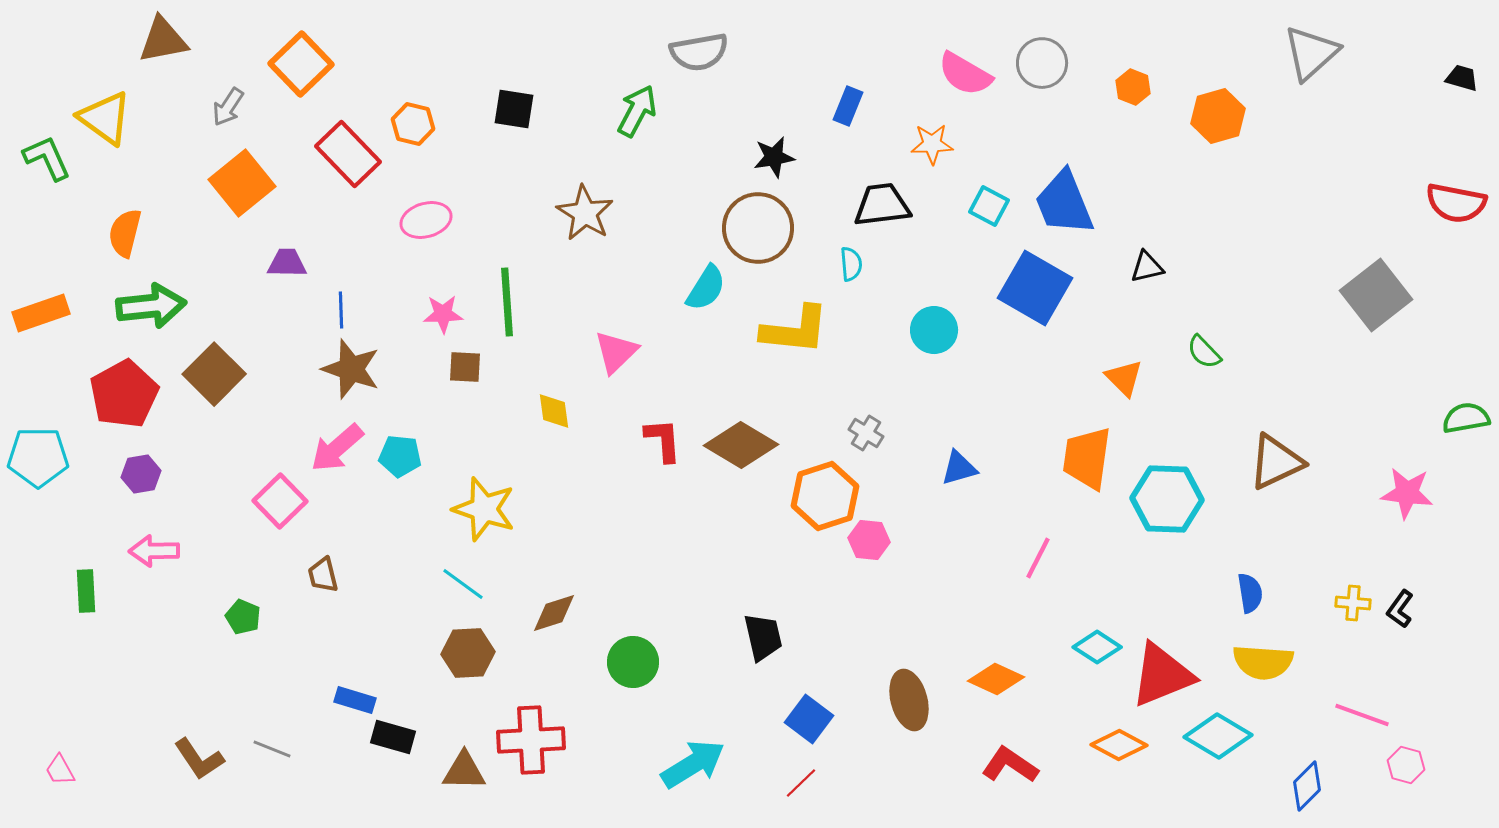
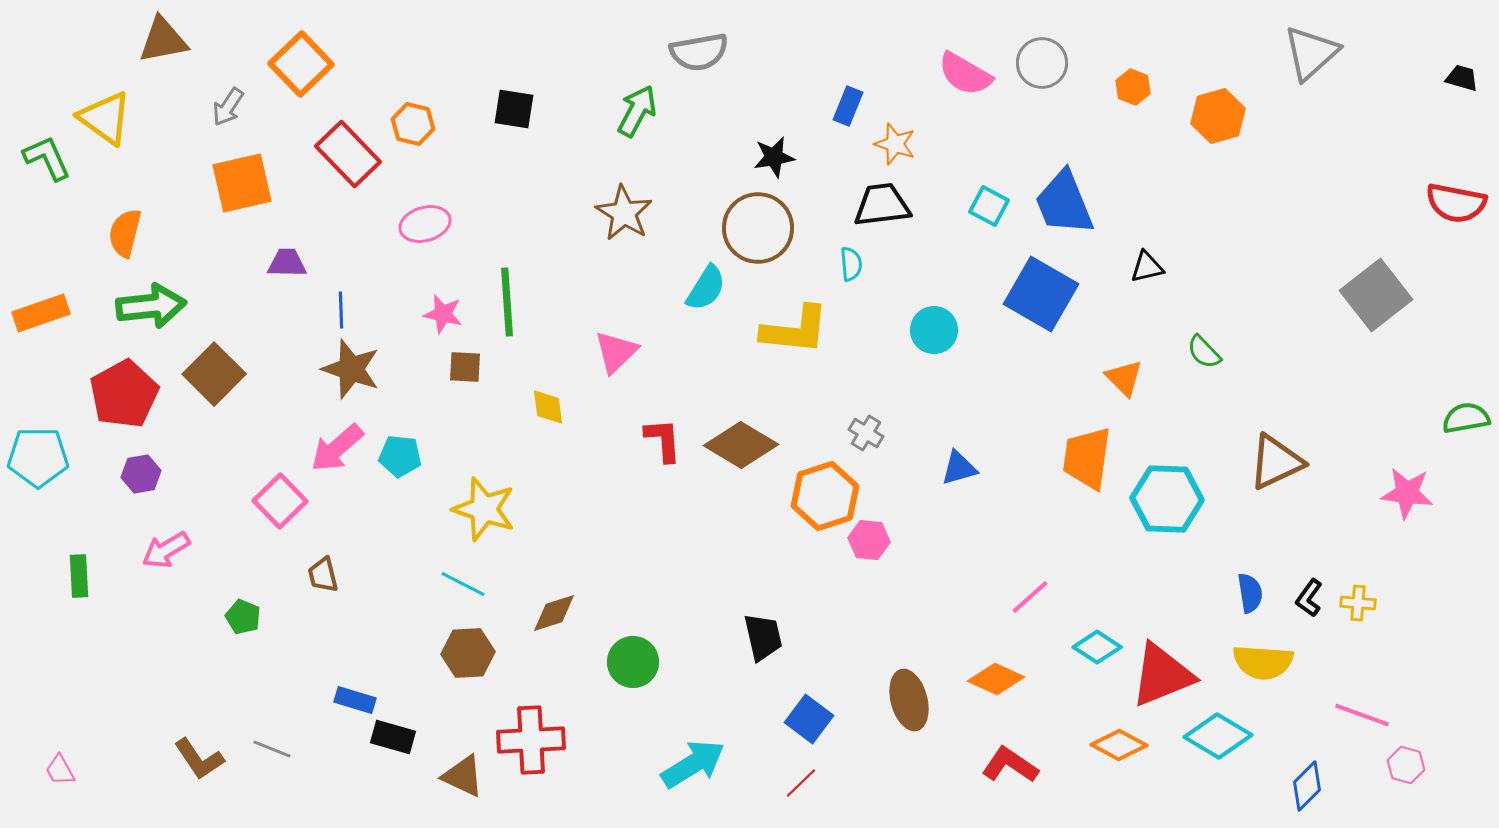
orange star at (932, 144): moved 37 px left; rotated 21 degrees clockwise
orange square at (242, 183): rotated 26 degrees clockwise
brown star at (585, 213): moved 39 px right
pink ellipse at (426, 220): moved 1 px left, 4 px down
blue square at (1035, 288): moved 6 px right, 6 px down
pink star at (443, 314): rotated 15 degrees clockwise
yellow diamond at (554, 411): moved 6 px left, 4 px up
pink arrow at (154, 551): moved 12 px right, 1 px up; rotated 30 degrees counterclockwise
pink line at (1038, 558): moved 8 px left, 39 px down; rotated 21 degrees clockwise
cyan line at (463, 584): rotated 9 degrees counterclockwise
green rectangle at (86, 591): moved 7 px left, 15 px up
yellow cross at (1353, 603): moved 5 px right
black L-shape at (1400, 609): moved 91 px left, 11 px up
brown triangle at (464, 771): moved 1 px left, 5 px down; rotated 24 degrees clockwise
